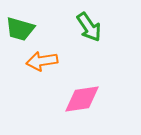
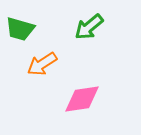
green arrow: rotated 84 degrees clockwise
orange arrow: moved 3 px down; rotated 24 degrees counterclockwise
